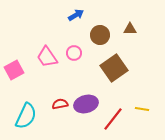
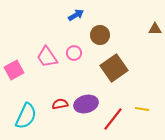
brown triangle: moved 25 px right
